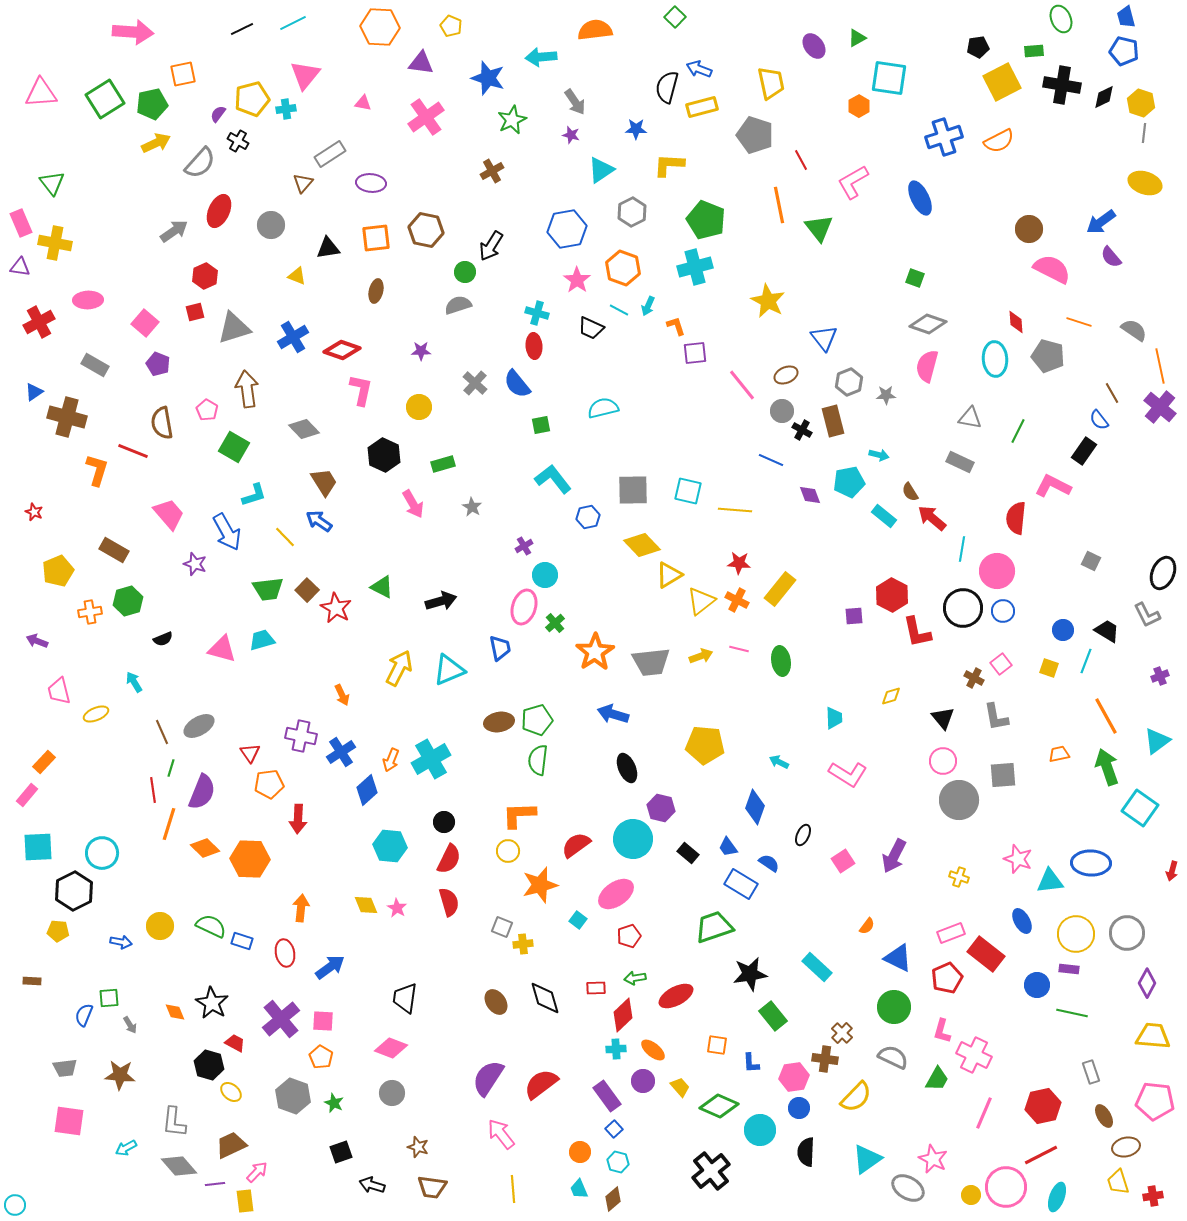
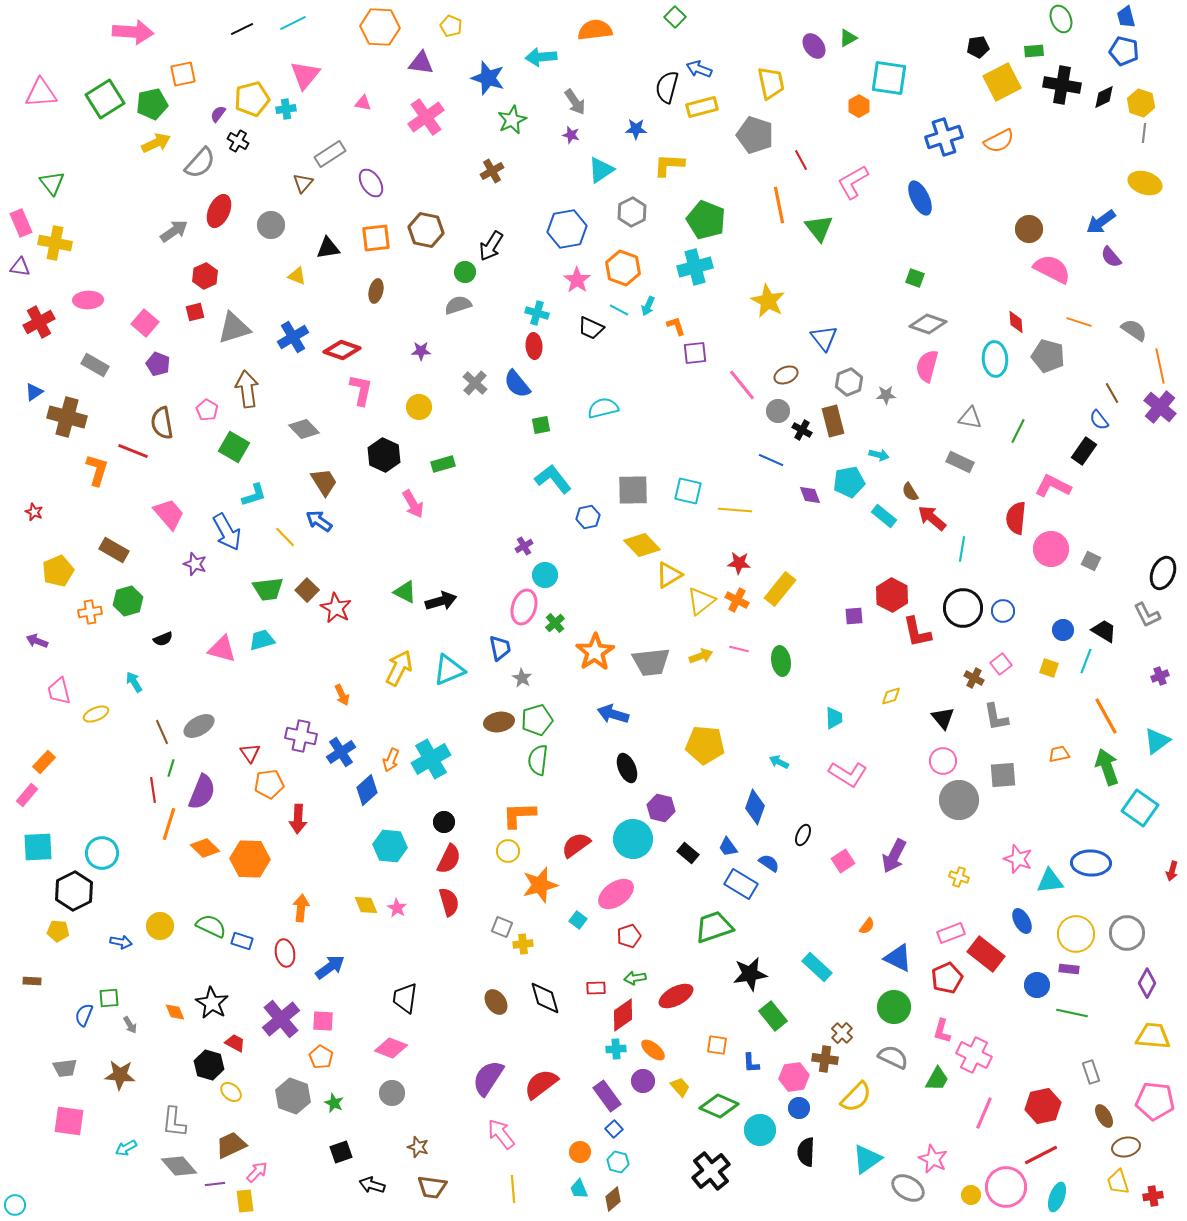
green triangle at (857, 38): moved 9 px left
purple ellipse at (371, 183): rotated 52 degrees clockwise
gray circle at (782, 411): moved 4 px left
gray star at (472, 507): moved 50 px right, 171 px down
pink circle at (997, 571): moved 54 px right, 22 px up
green triangle at (382, 587): moved 23 px right, 5 px down
black trapezoid at (1107, 631): moved 3 px left
red diamond at (623, 1015): rotated 8 degrees clockwise
